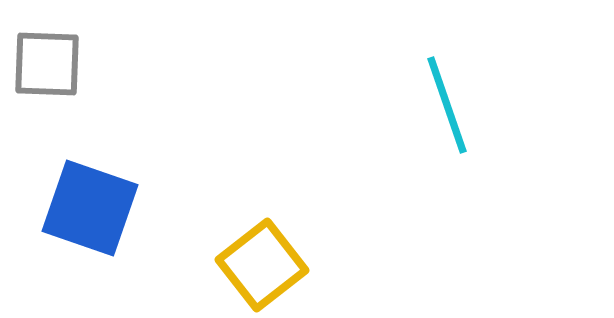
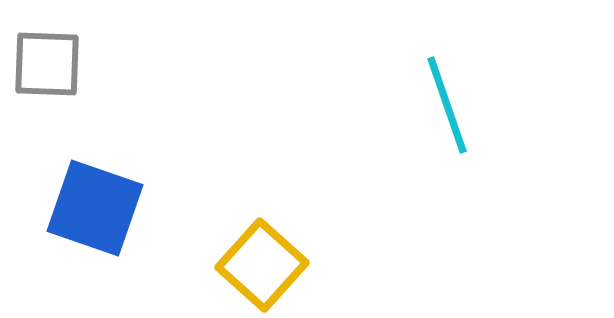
blue square: moved 5 px right
yellow square: rotated 10 degrees counterclockwise
